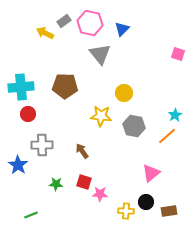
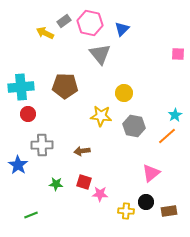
pink square: rotated 16 degrees counterclockwise
brown arrow: rotated 63 degrees counterclockwise
